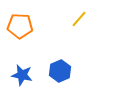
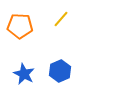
yellow line: moved 18 px left
blue star: moved 2 px right, 1 px up; rotated 15 degrees clockwise
